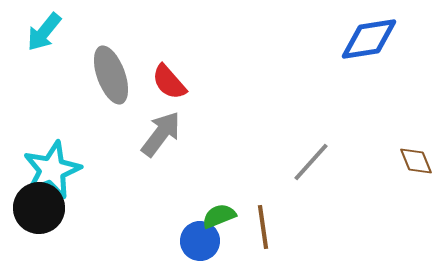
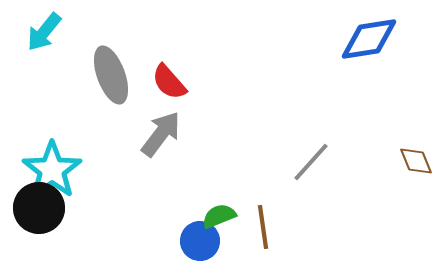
cyan star: rotated 12 degrees counterclockwise
